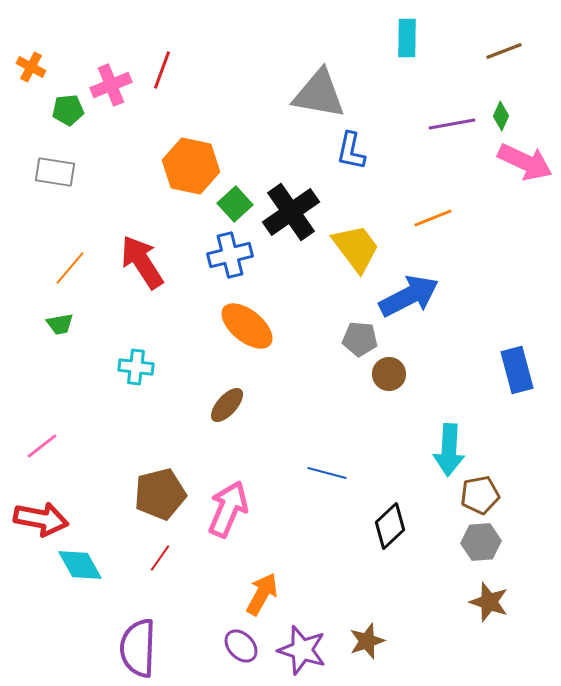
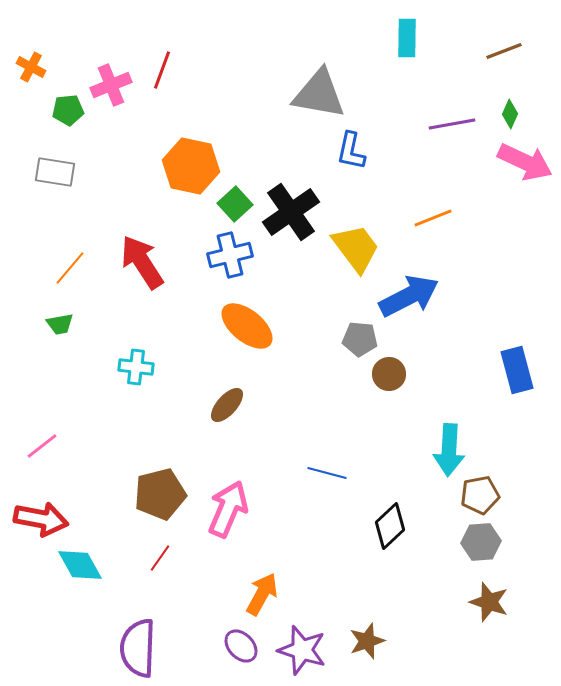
green diamond at (501, 116): moved 9 px right, 2 px up
